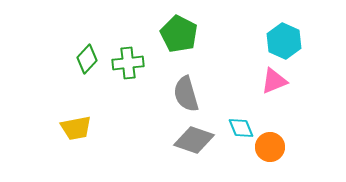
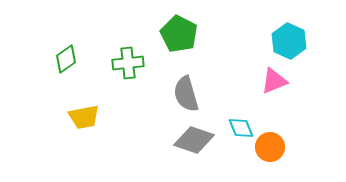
cyan hexagon: moved 5 px right
green diamond: moved 21 px left; rotated 12 degrees clockwise
yellow trapezoid: moved 8 px right, 11 px up
